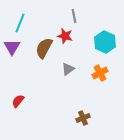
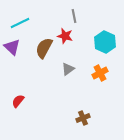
cyan line: rotated 42 degrees clockwise
purple triangle: rotated 18 degrees counterclockwise
